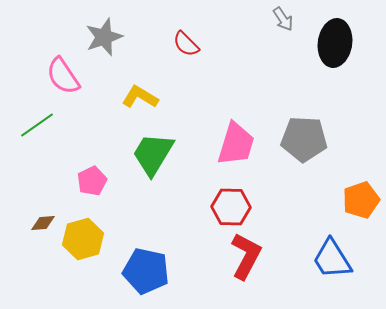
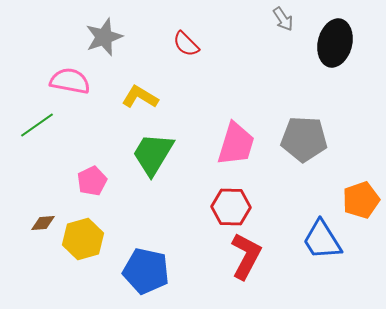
black ellipse: rotated 6 degrees clockwise
pink semicircle: moved 7 px right, 5 px down; rotated 135 degrees clockwise
blue trapezoid: moved 10 px left, 19 px up
